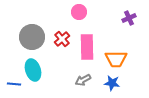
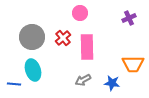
pink circle: moved 1 px right, 1 px down
red cross: moved 1 px right, 1 px up
orange trapezoid: moved 17 px right, 5 px down
